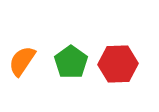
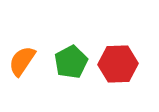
green pentagon: rotated 8 degrees clockwise
